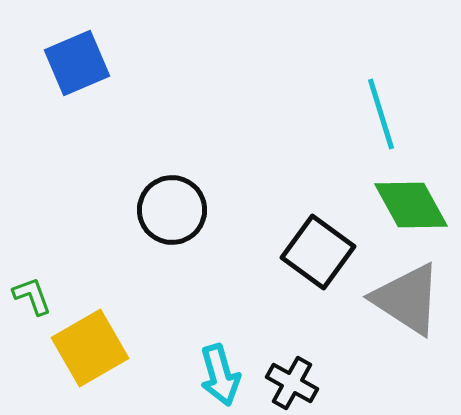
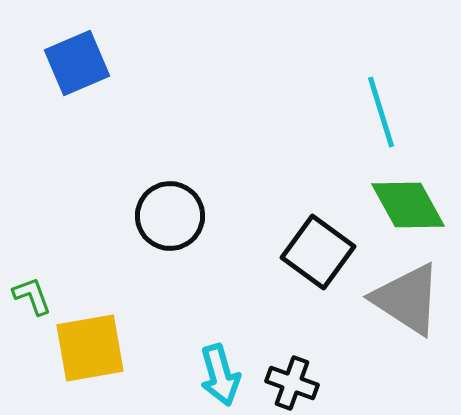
cyan line: moved 2 px up
green diamond: moved 3 px left
black circle: moved 2 px left, 6 px down
yellow square: rotated 20 degrees clockwise
black cross: rotated 9 degrees counterclockwise
